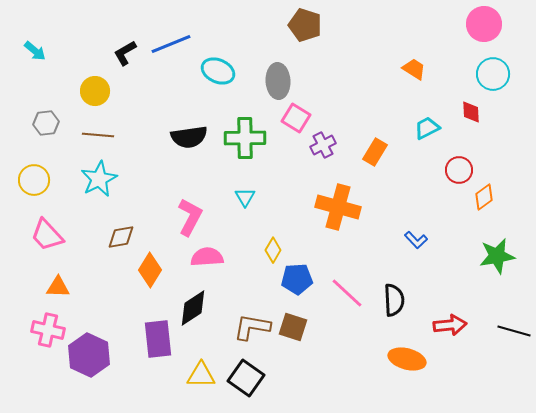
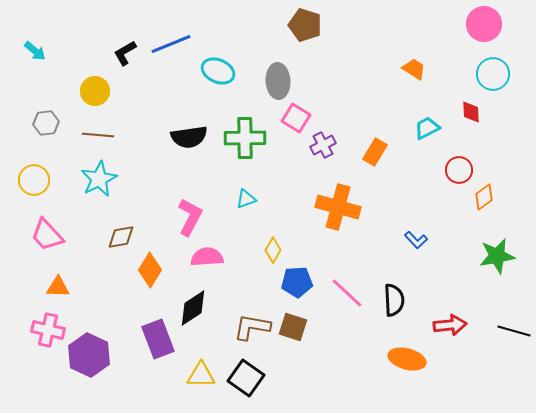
cyan triangle at (245, 197): moved 1 px right, 2 px down; rotated 40 degrees clockwise
blue pentagon at (297, 279): moved 3 px down
purple rectangle at (158, 339): rotated 15 degrees counterclockwise
